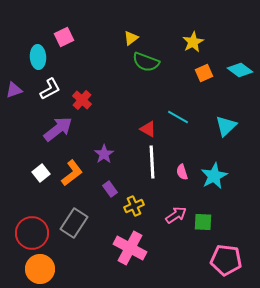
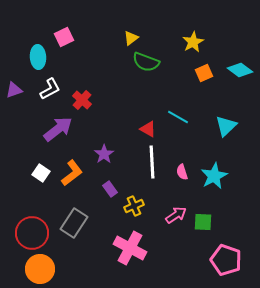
white square: rotated 18 degrees counterclockwise
pink pentagon: rotated 12 degrees clockwise
